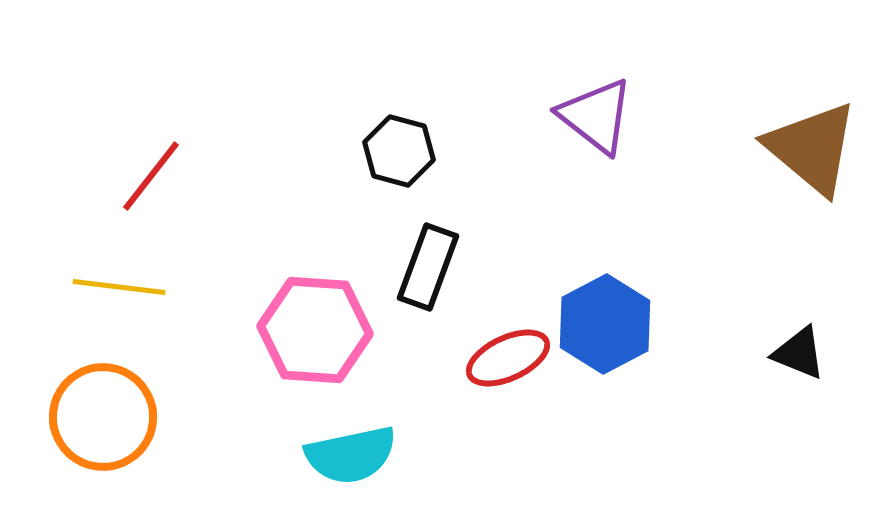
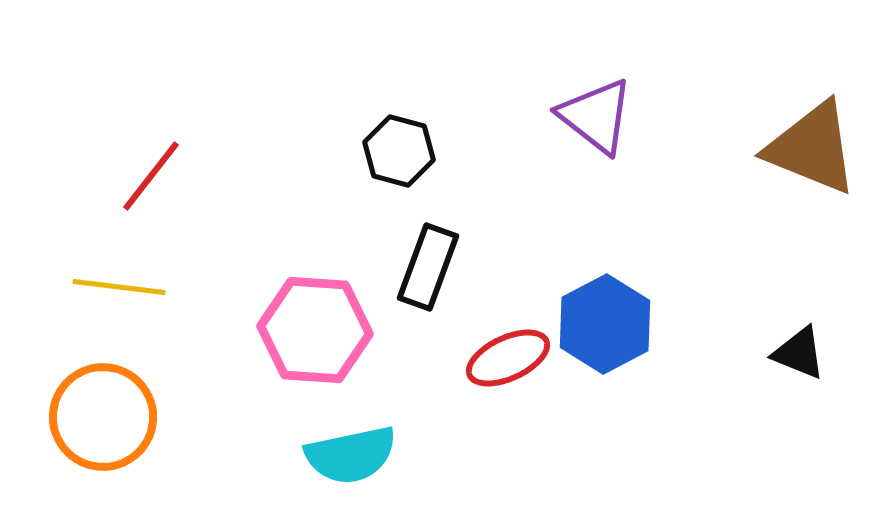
brown triangle: rotated 18 degrees counterclockwise
